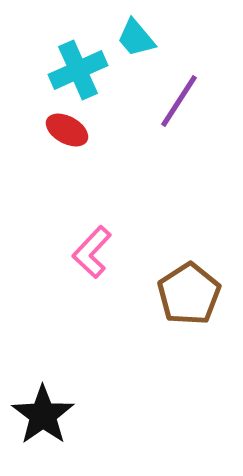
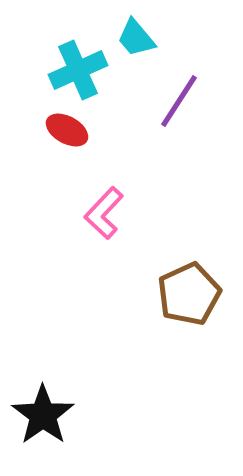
pink L-shape: moved 12 px right, 39 px up
brown pentagon: rotated 8 degrees clockwise
